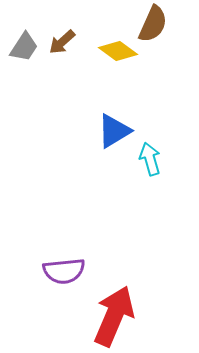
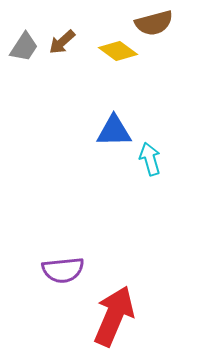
brown semicircle: moved 1 px right, 1 px up; rotated 51 degrees clockwise
blue triangle: rotated 30 degrees clockwise
purple semicircle: moved 1 px left, 1 px up
